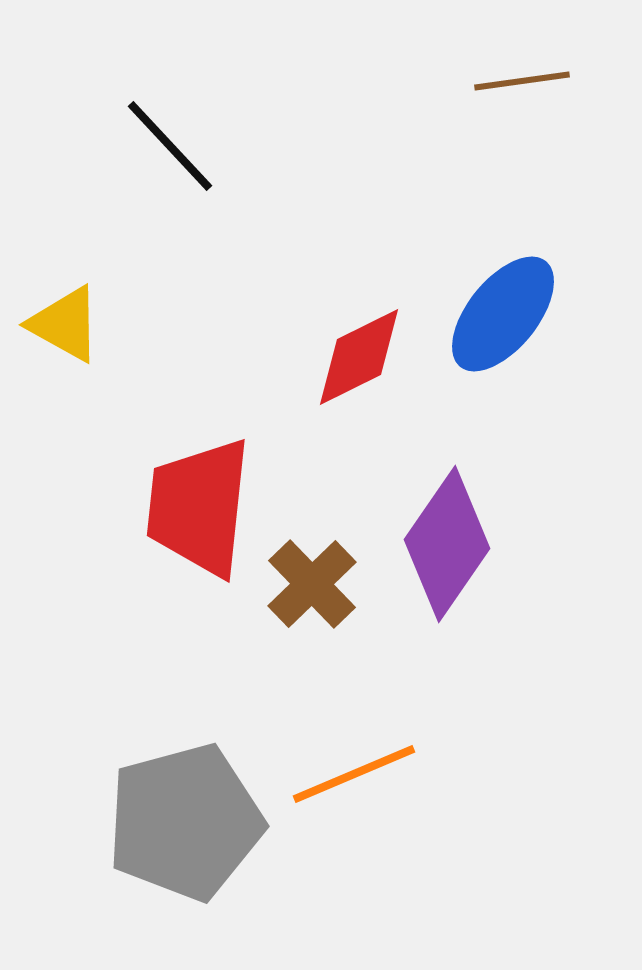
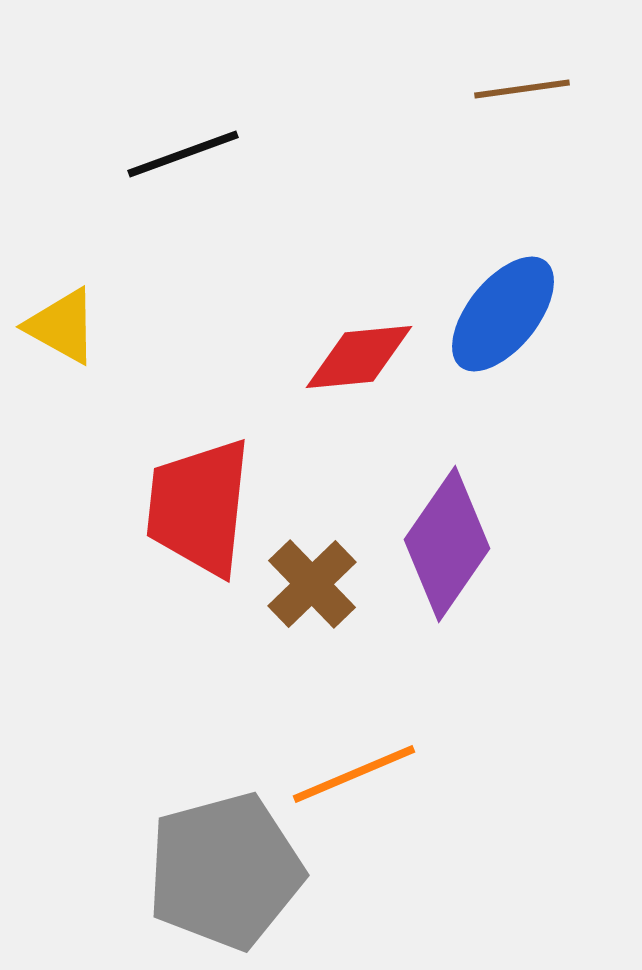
brown line: moved 8 px down
black line: moved 13 px right, 8 px down; rotated 67 degrees counterclockwise
yellow triangle: moved 3 px left, 2 px down
red diamond: rotated 21 degrees clockwise
gray pentagon: moved 40 px right, 49 px down
